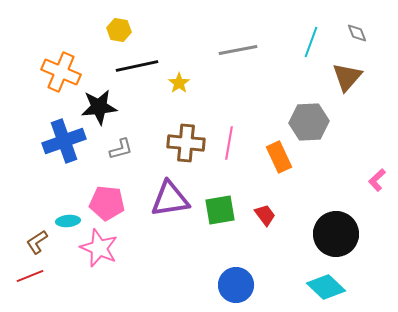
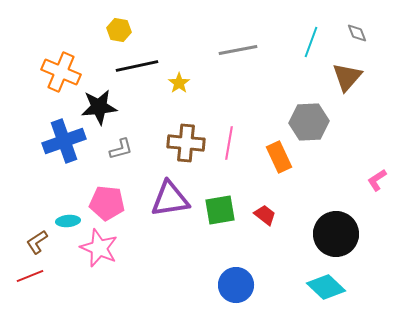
pink L-shape: rotated 10 degrees clockwise
red trapezoid: rotated 15 degrees counterclockwise
